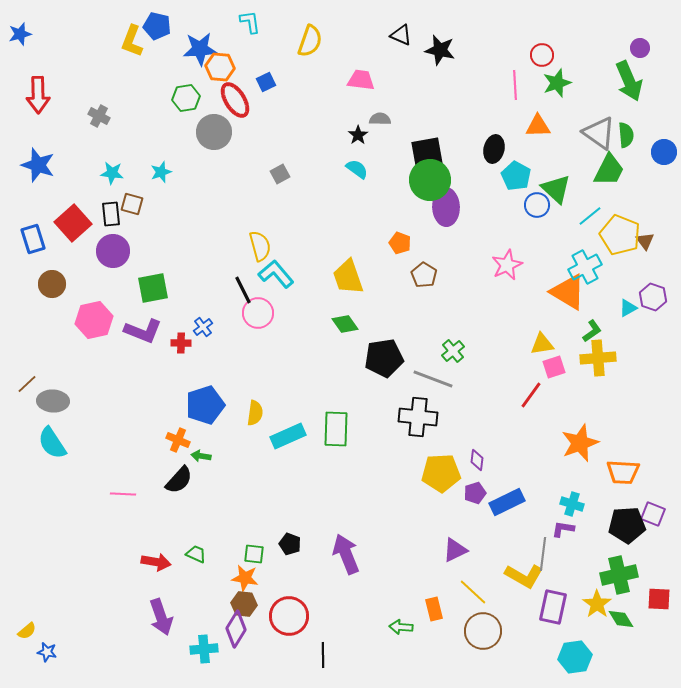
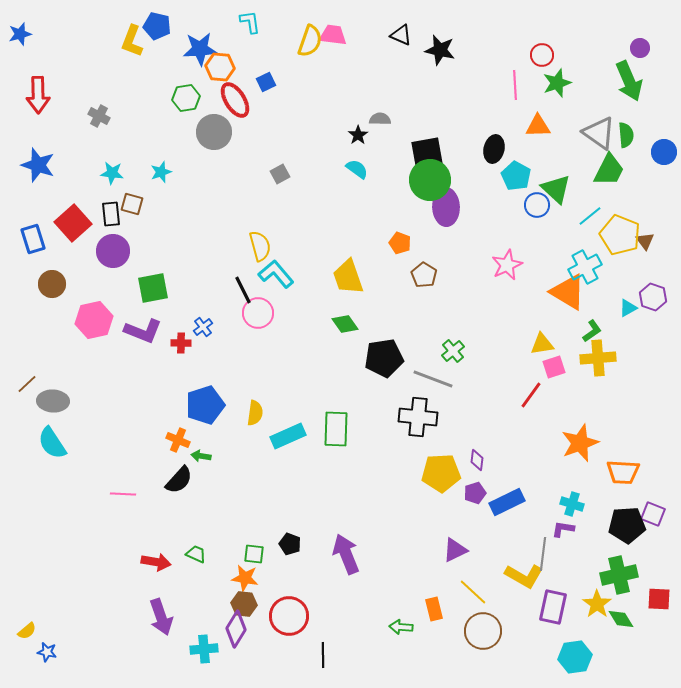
pink trapezoid at (361, 80): moved 28 px left, 45 px up
